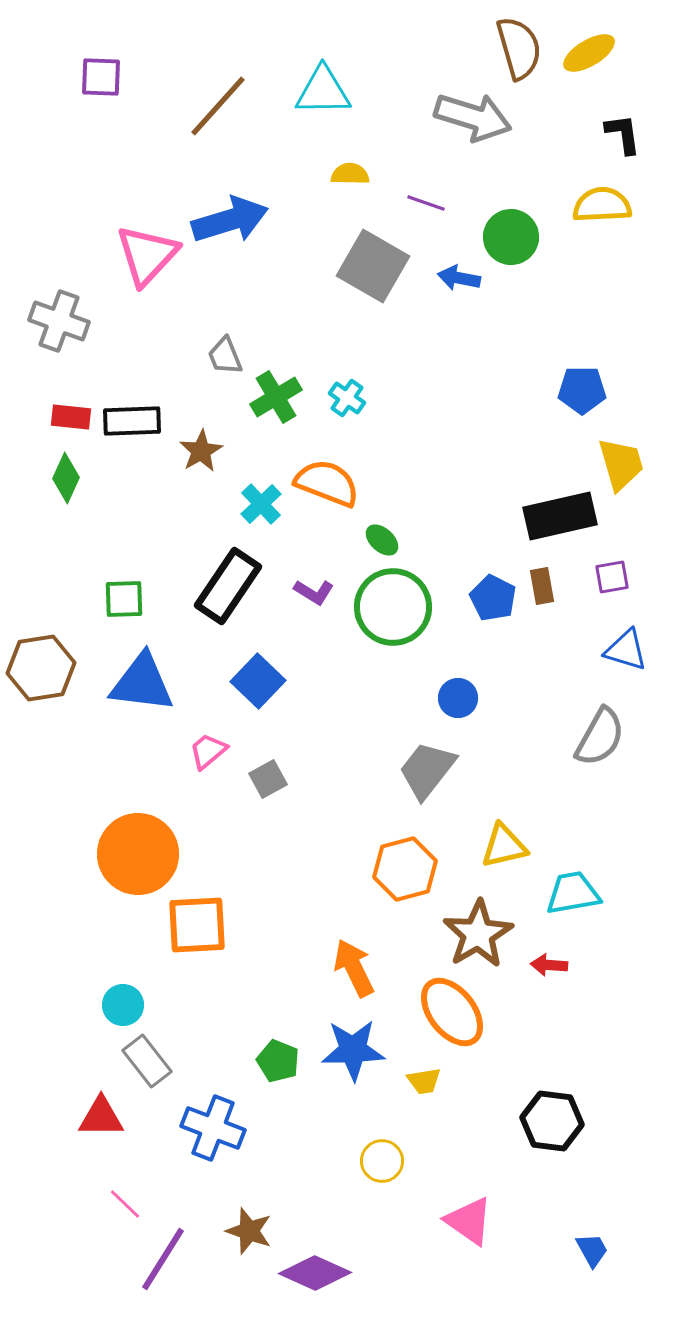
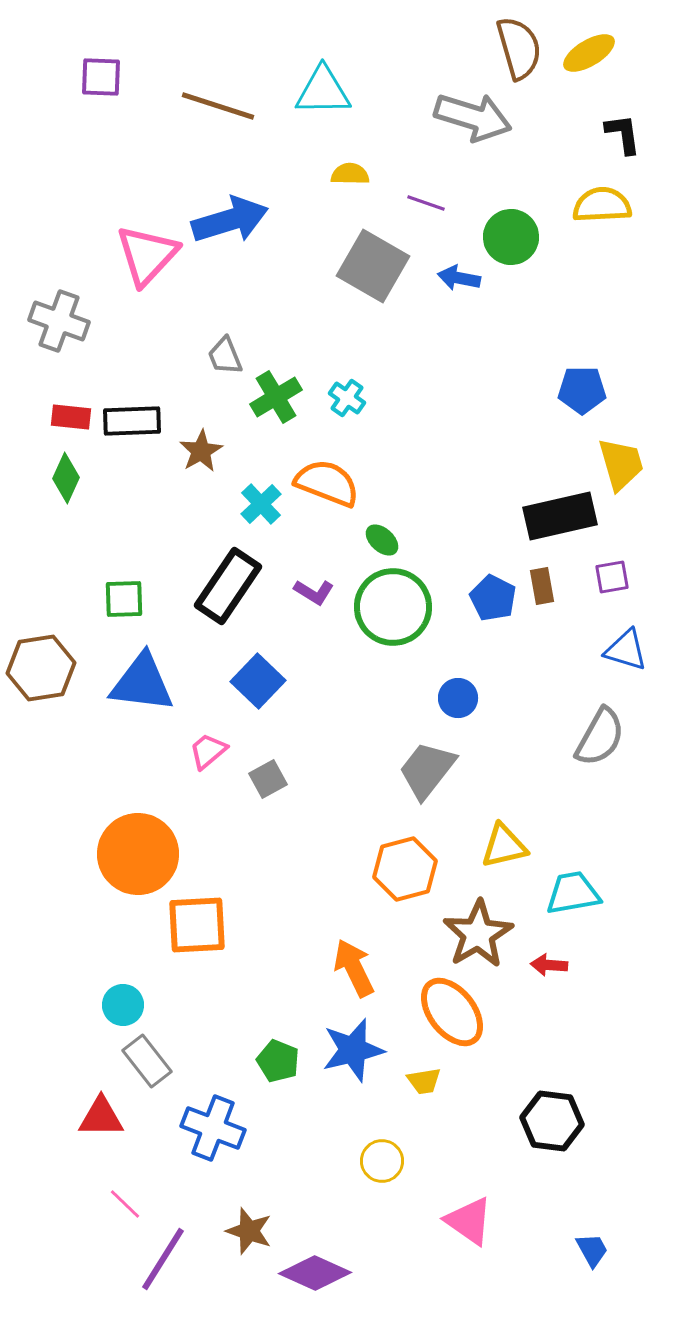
brown line at (218, 106): rotated 66 degrees clockwise
blue star at (353, 1050): rotated 12 degrees counterclockwise
